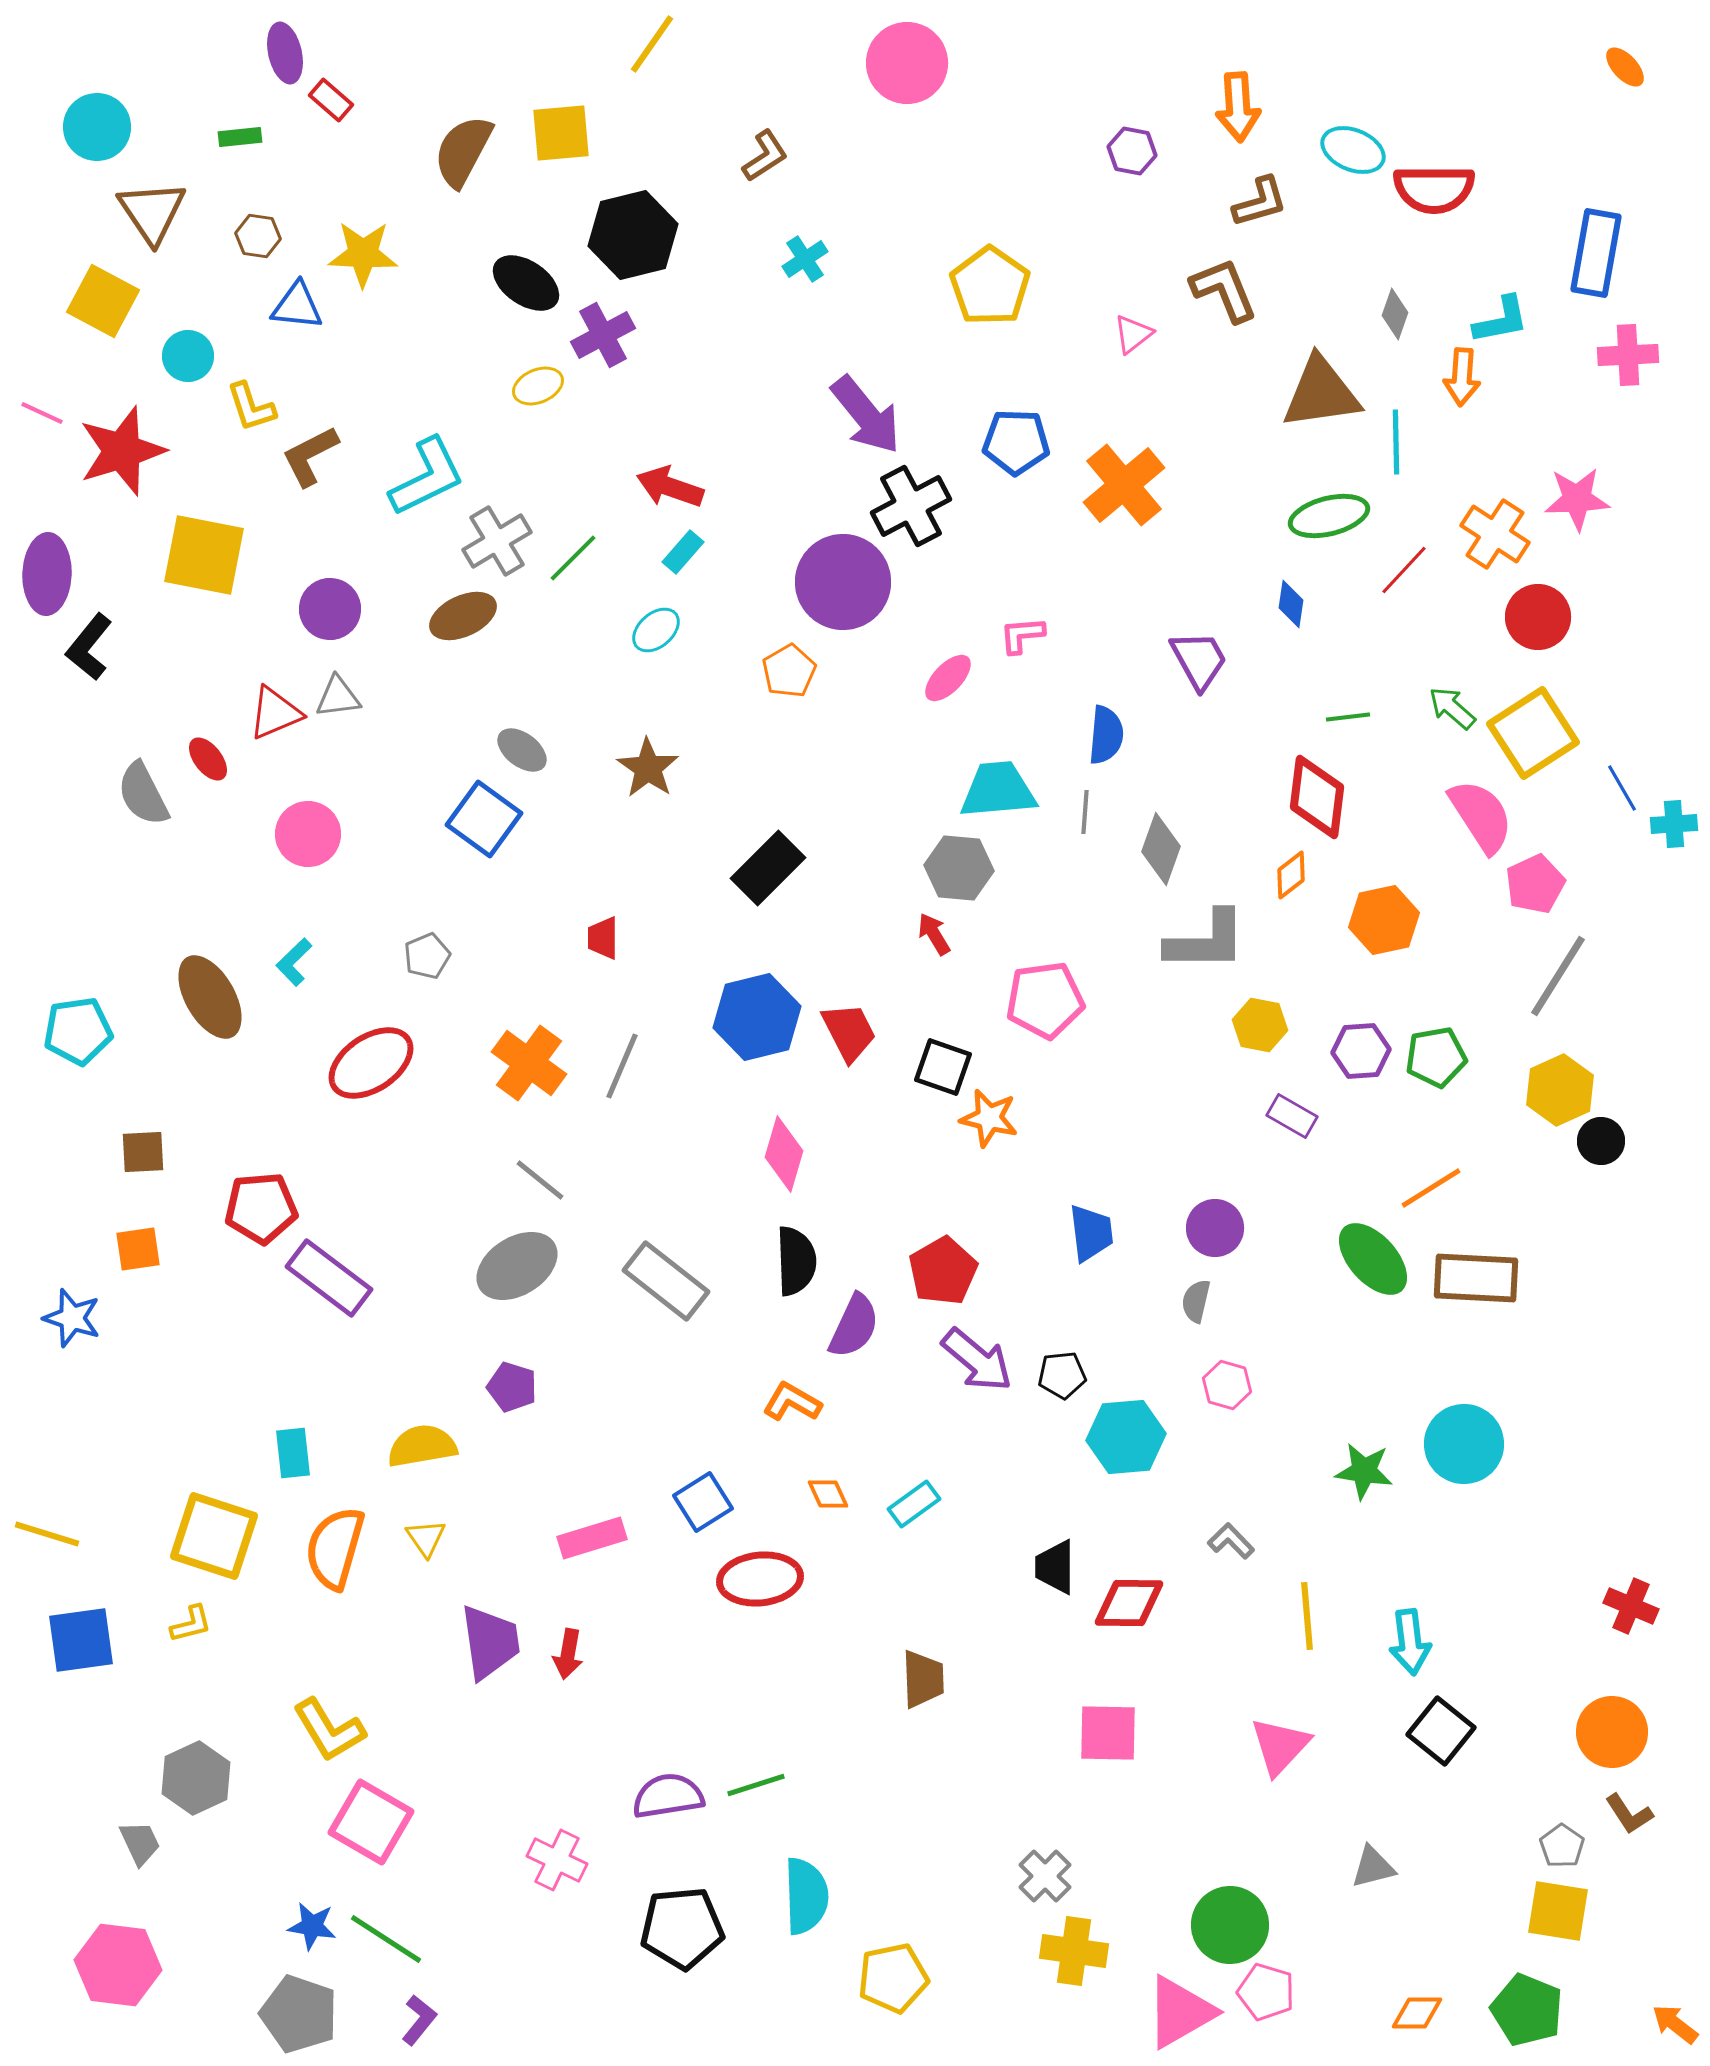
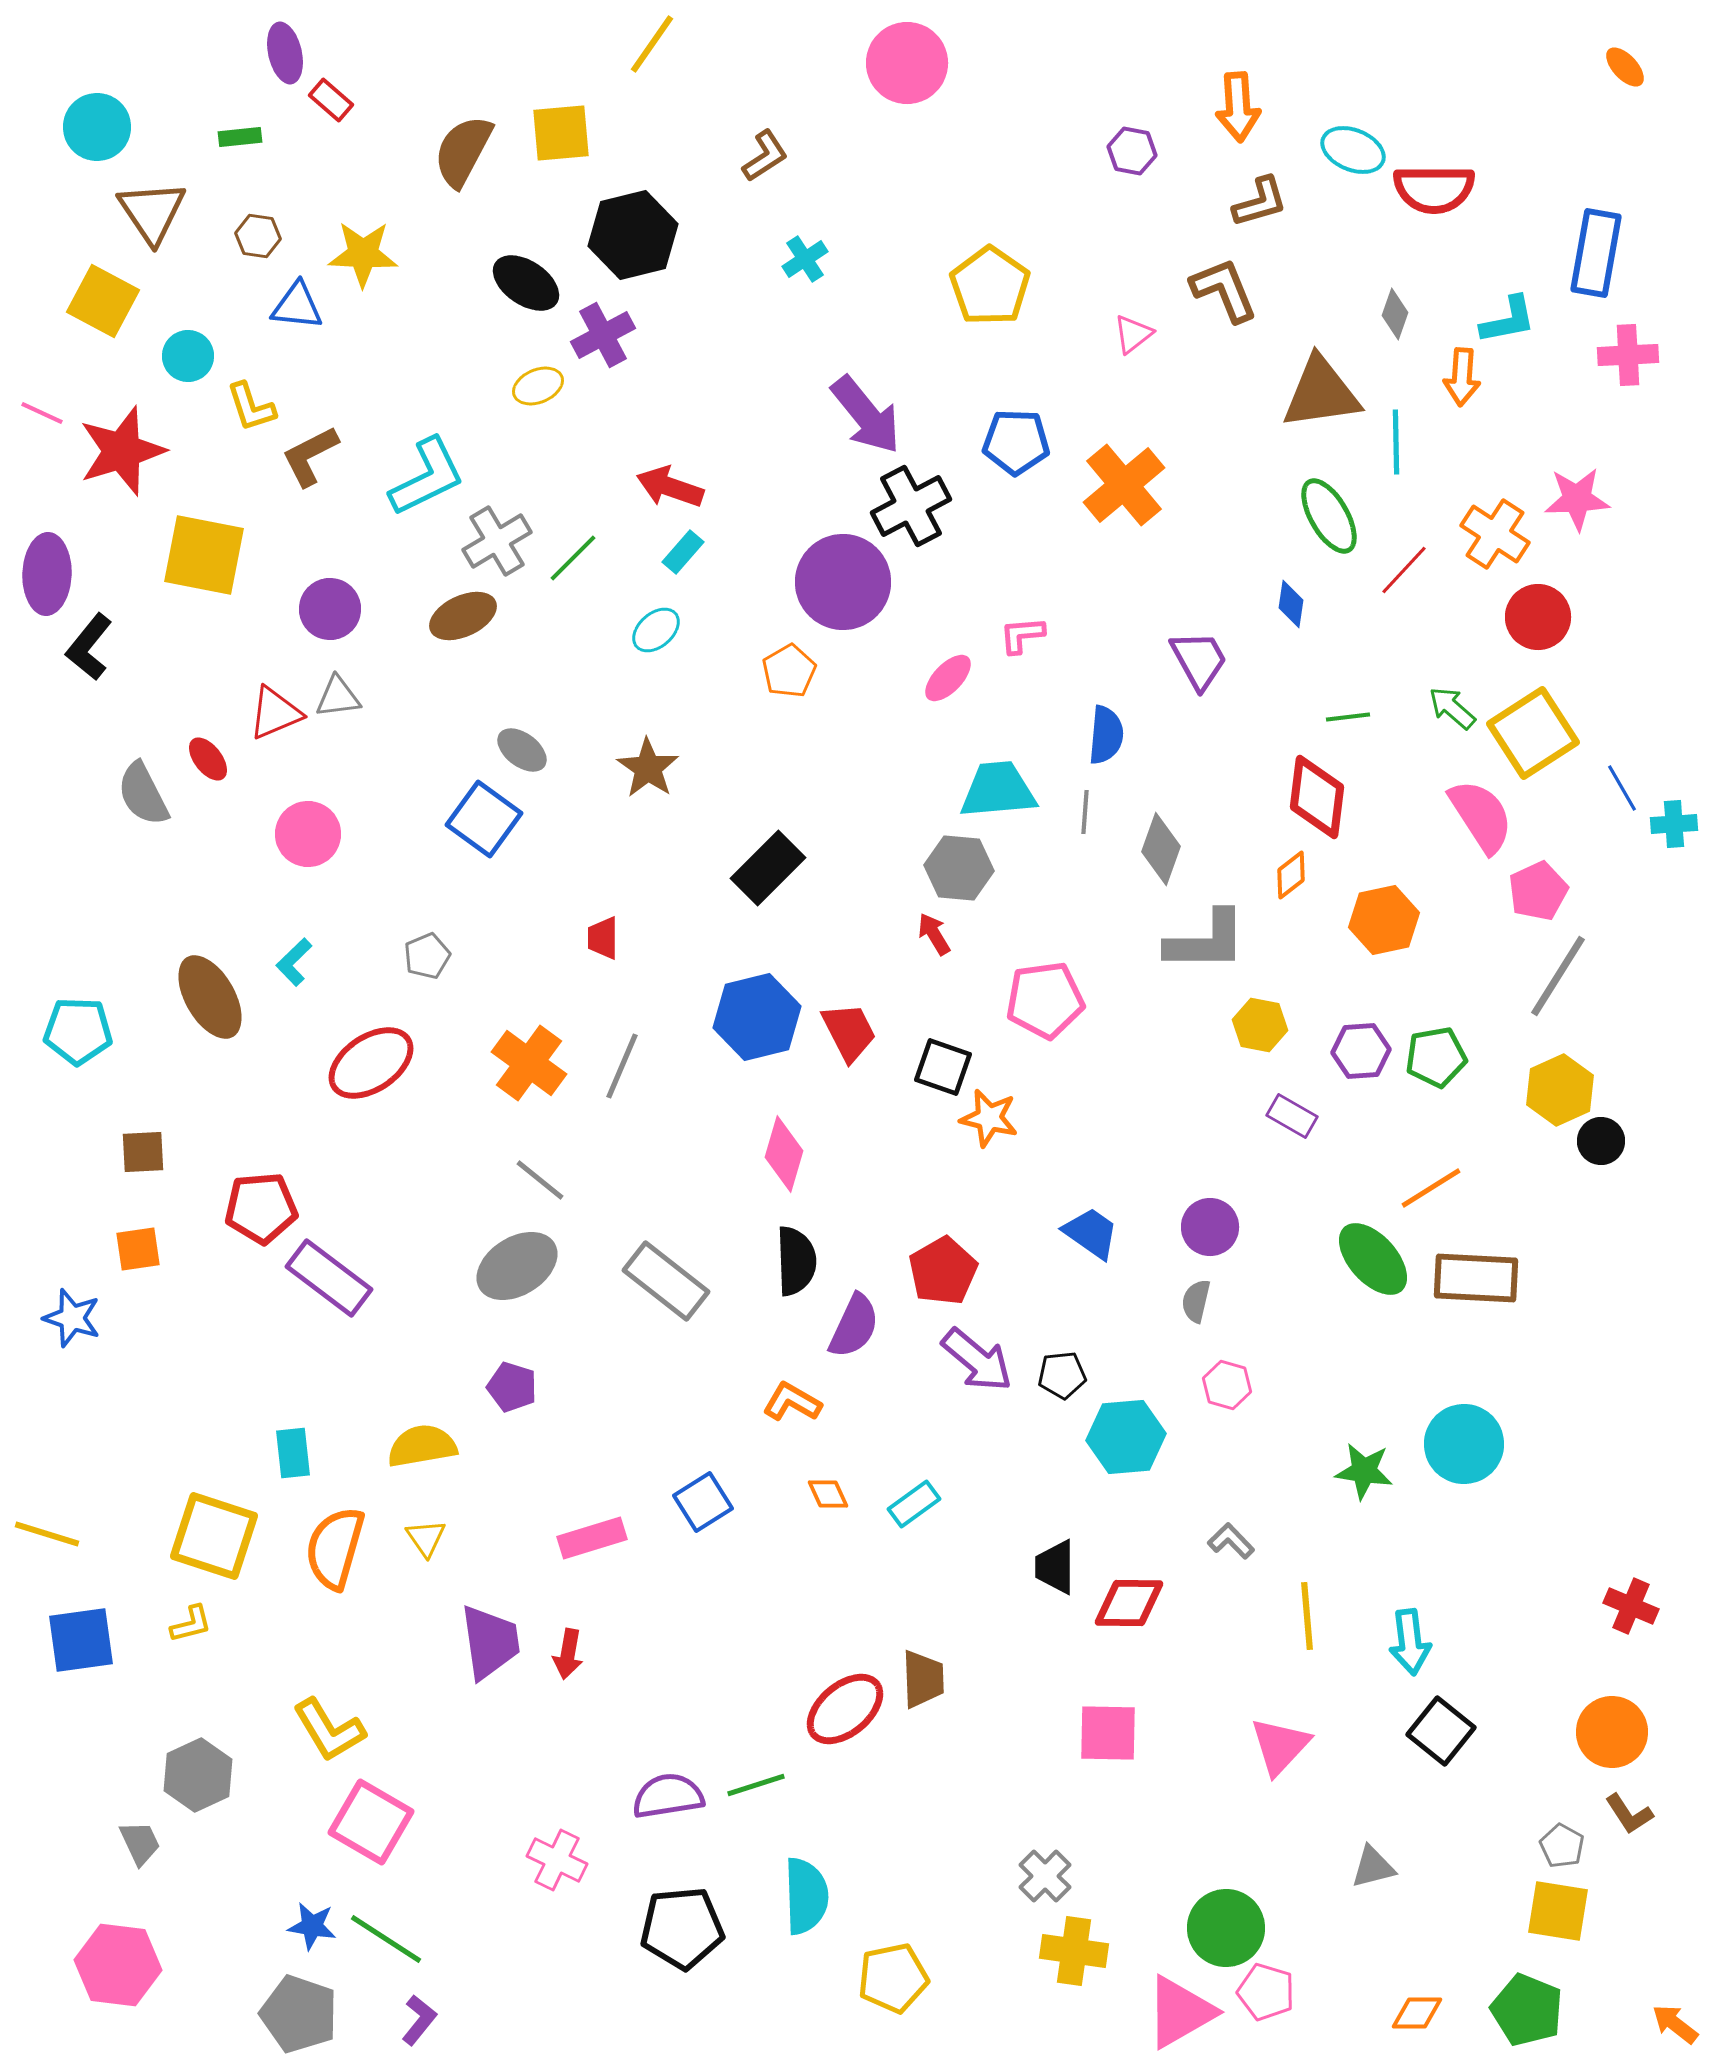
cyan L-shape at (1501, 320): moved 7 px right
green ellipse at (1329, 516): rotated 74 degrees clockwise
pink pentagon at (1535, 884): moved 3 px right, 7 px down
cyan pentagon at (78, 1031): rotated 10 degrees clockwise
purple circle at (1215, 1228): moved 5 px left, 1 px up
blue trapezoid at (1091, 1233): rotated 48 degrees counterclockwise
red ellipse at (760, 1579): moved 85 px right, 130 px down; rotated 34 degrees counterclockwise
gray hexagon at (196, 1778): moved 2 px right, 3 px up
gray pentagon at (1562, 1846): rotated 6 degrees counterclockwise
green circle at (1230, 1925): moved 4 px left, 3 px down
